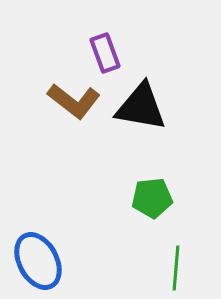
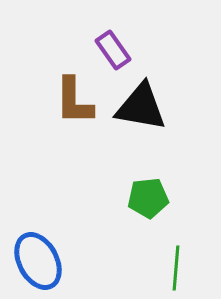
purple rectangle: moved 8 px right, 3 px up; rotated 15 degrees counterclockwise
brown L-shape: rotated 52 degrees clockwise
green pentagon: moved 4 px left
